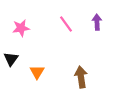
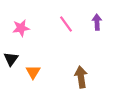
orange triangle: moved 4 px left
